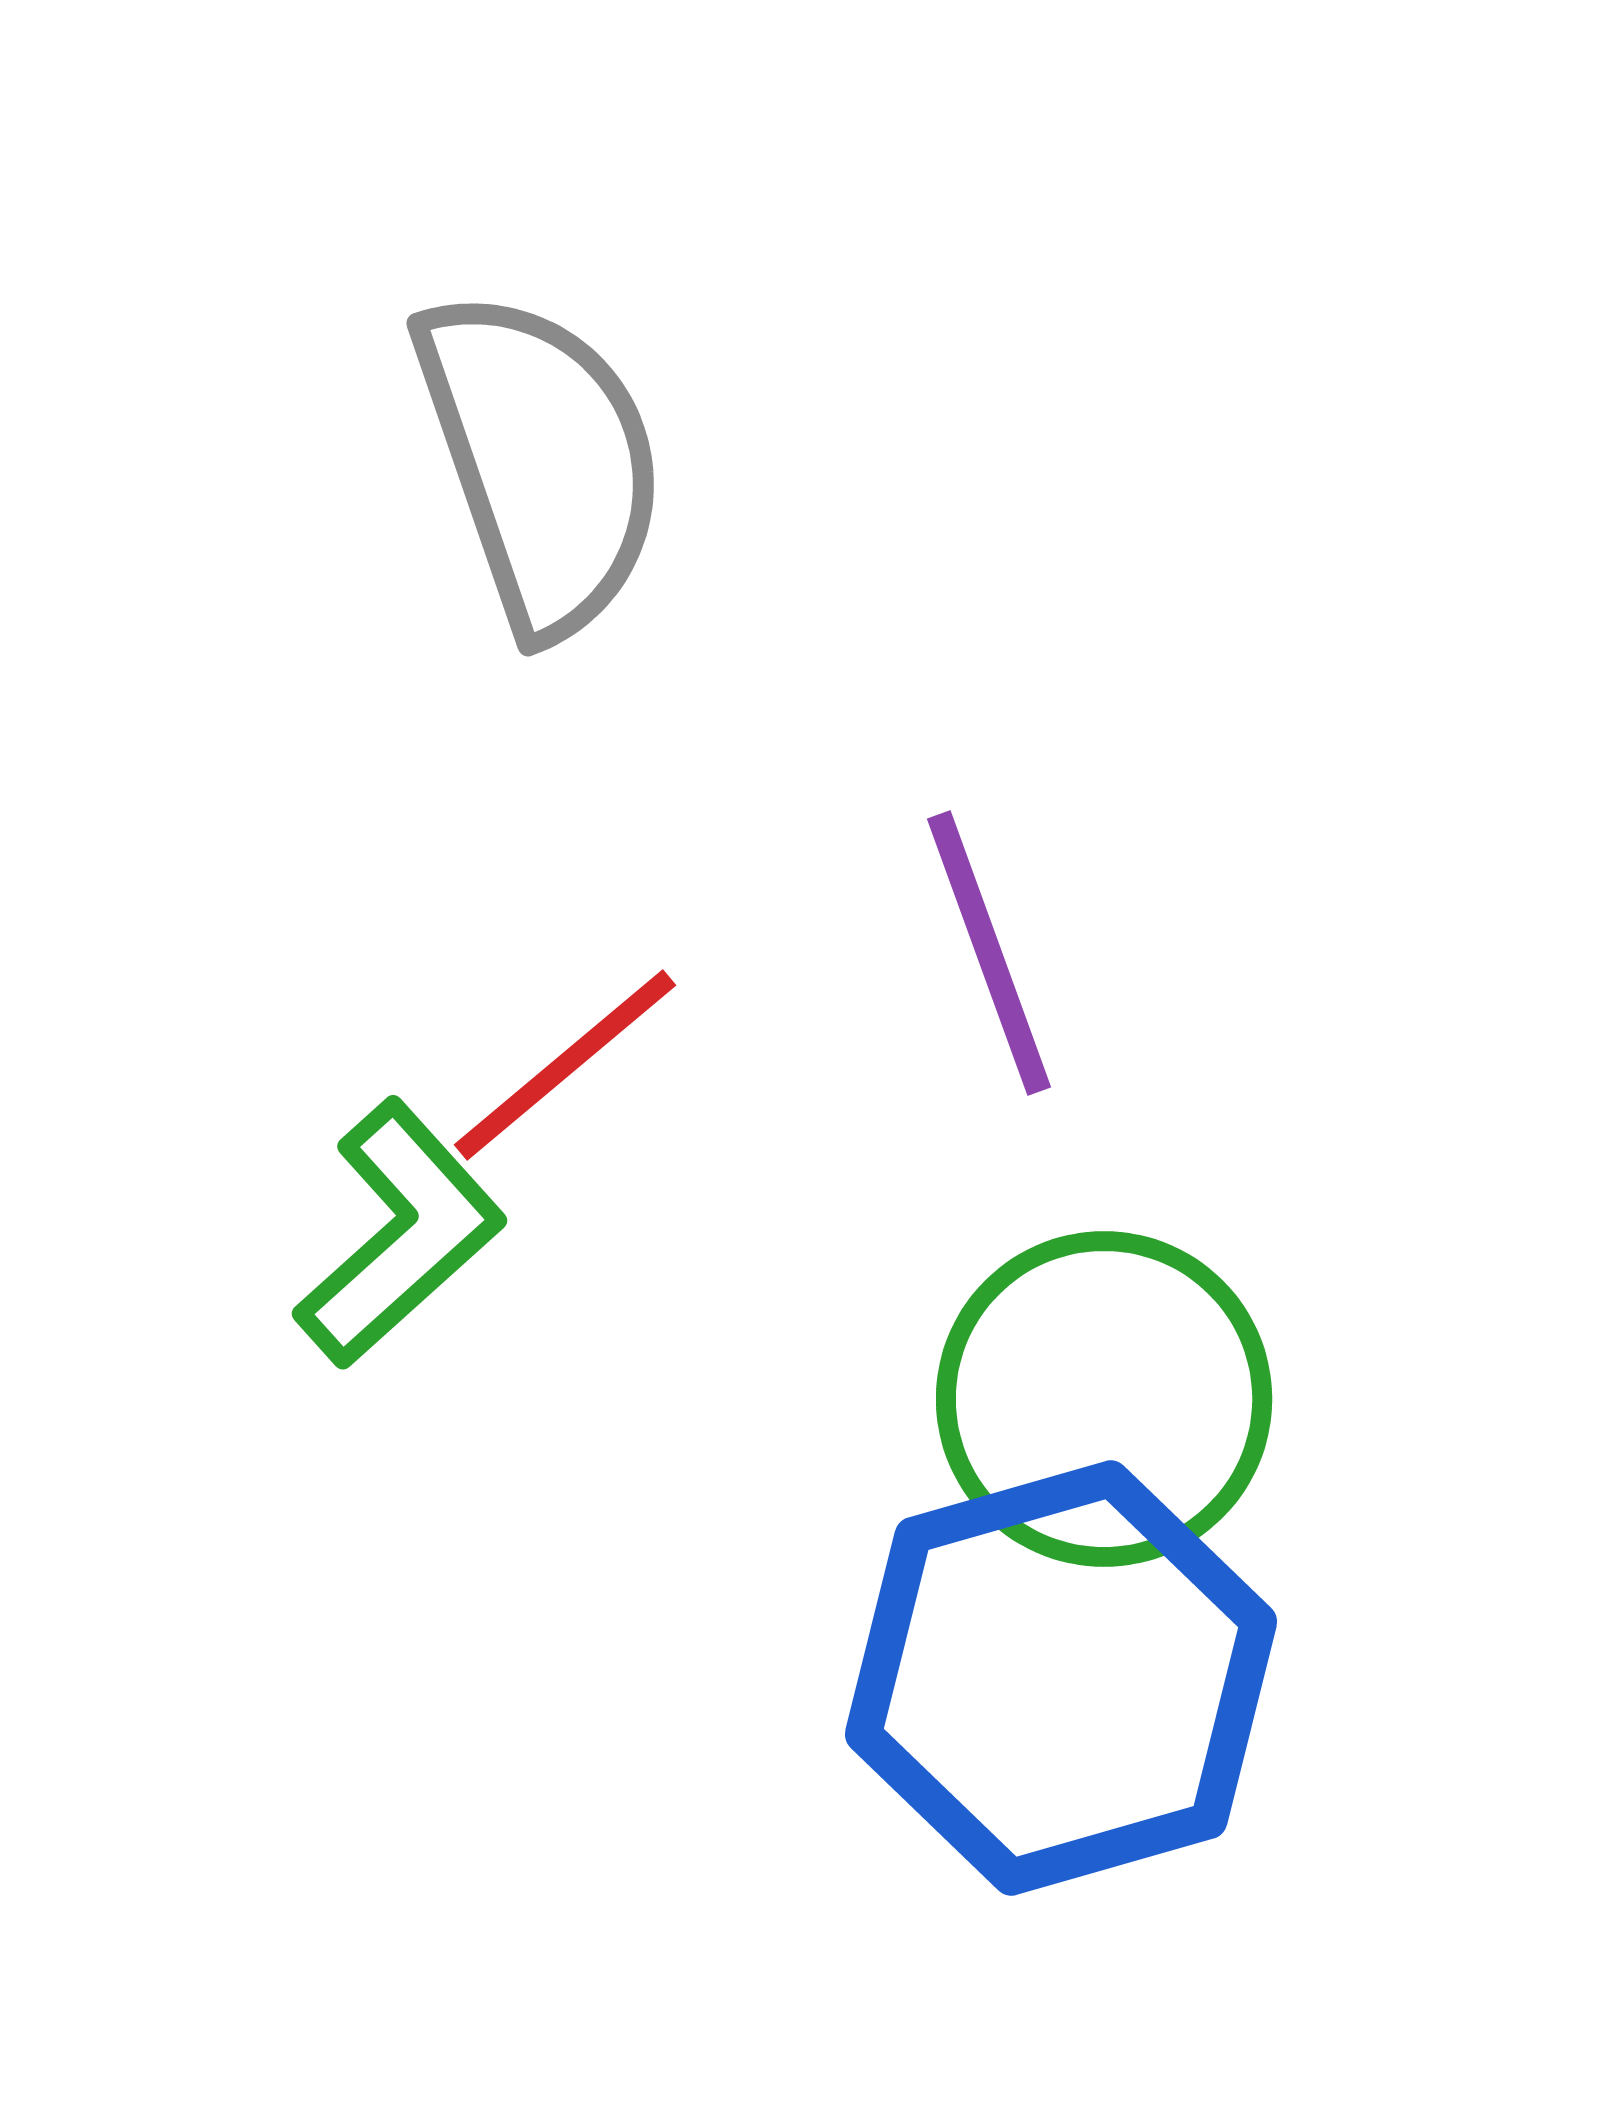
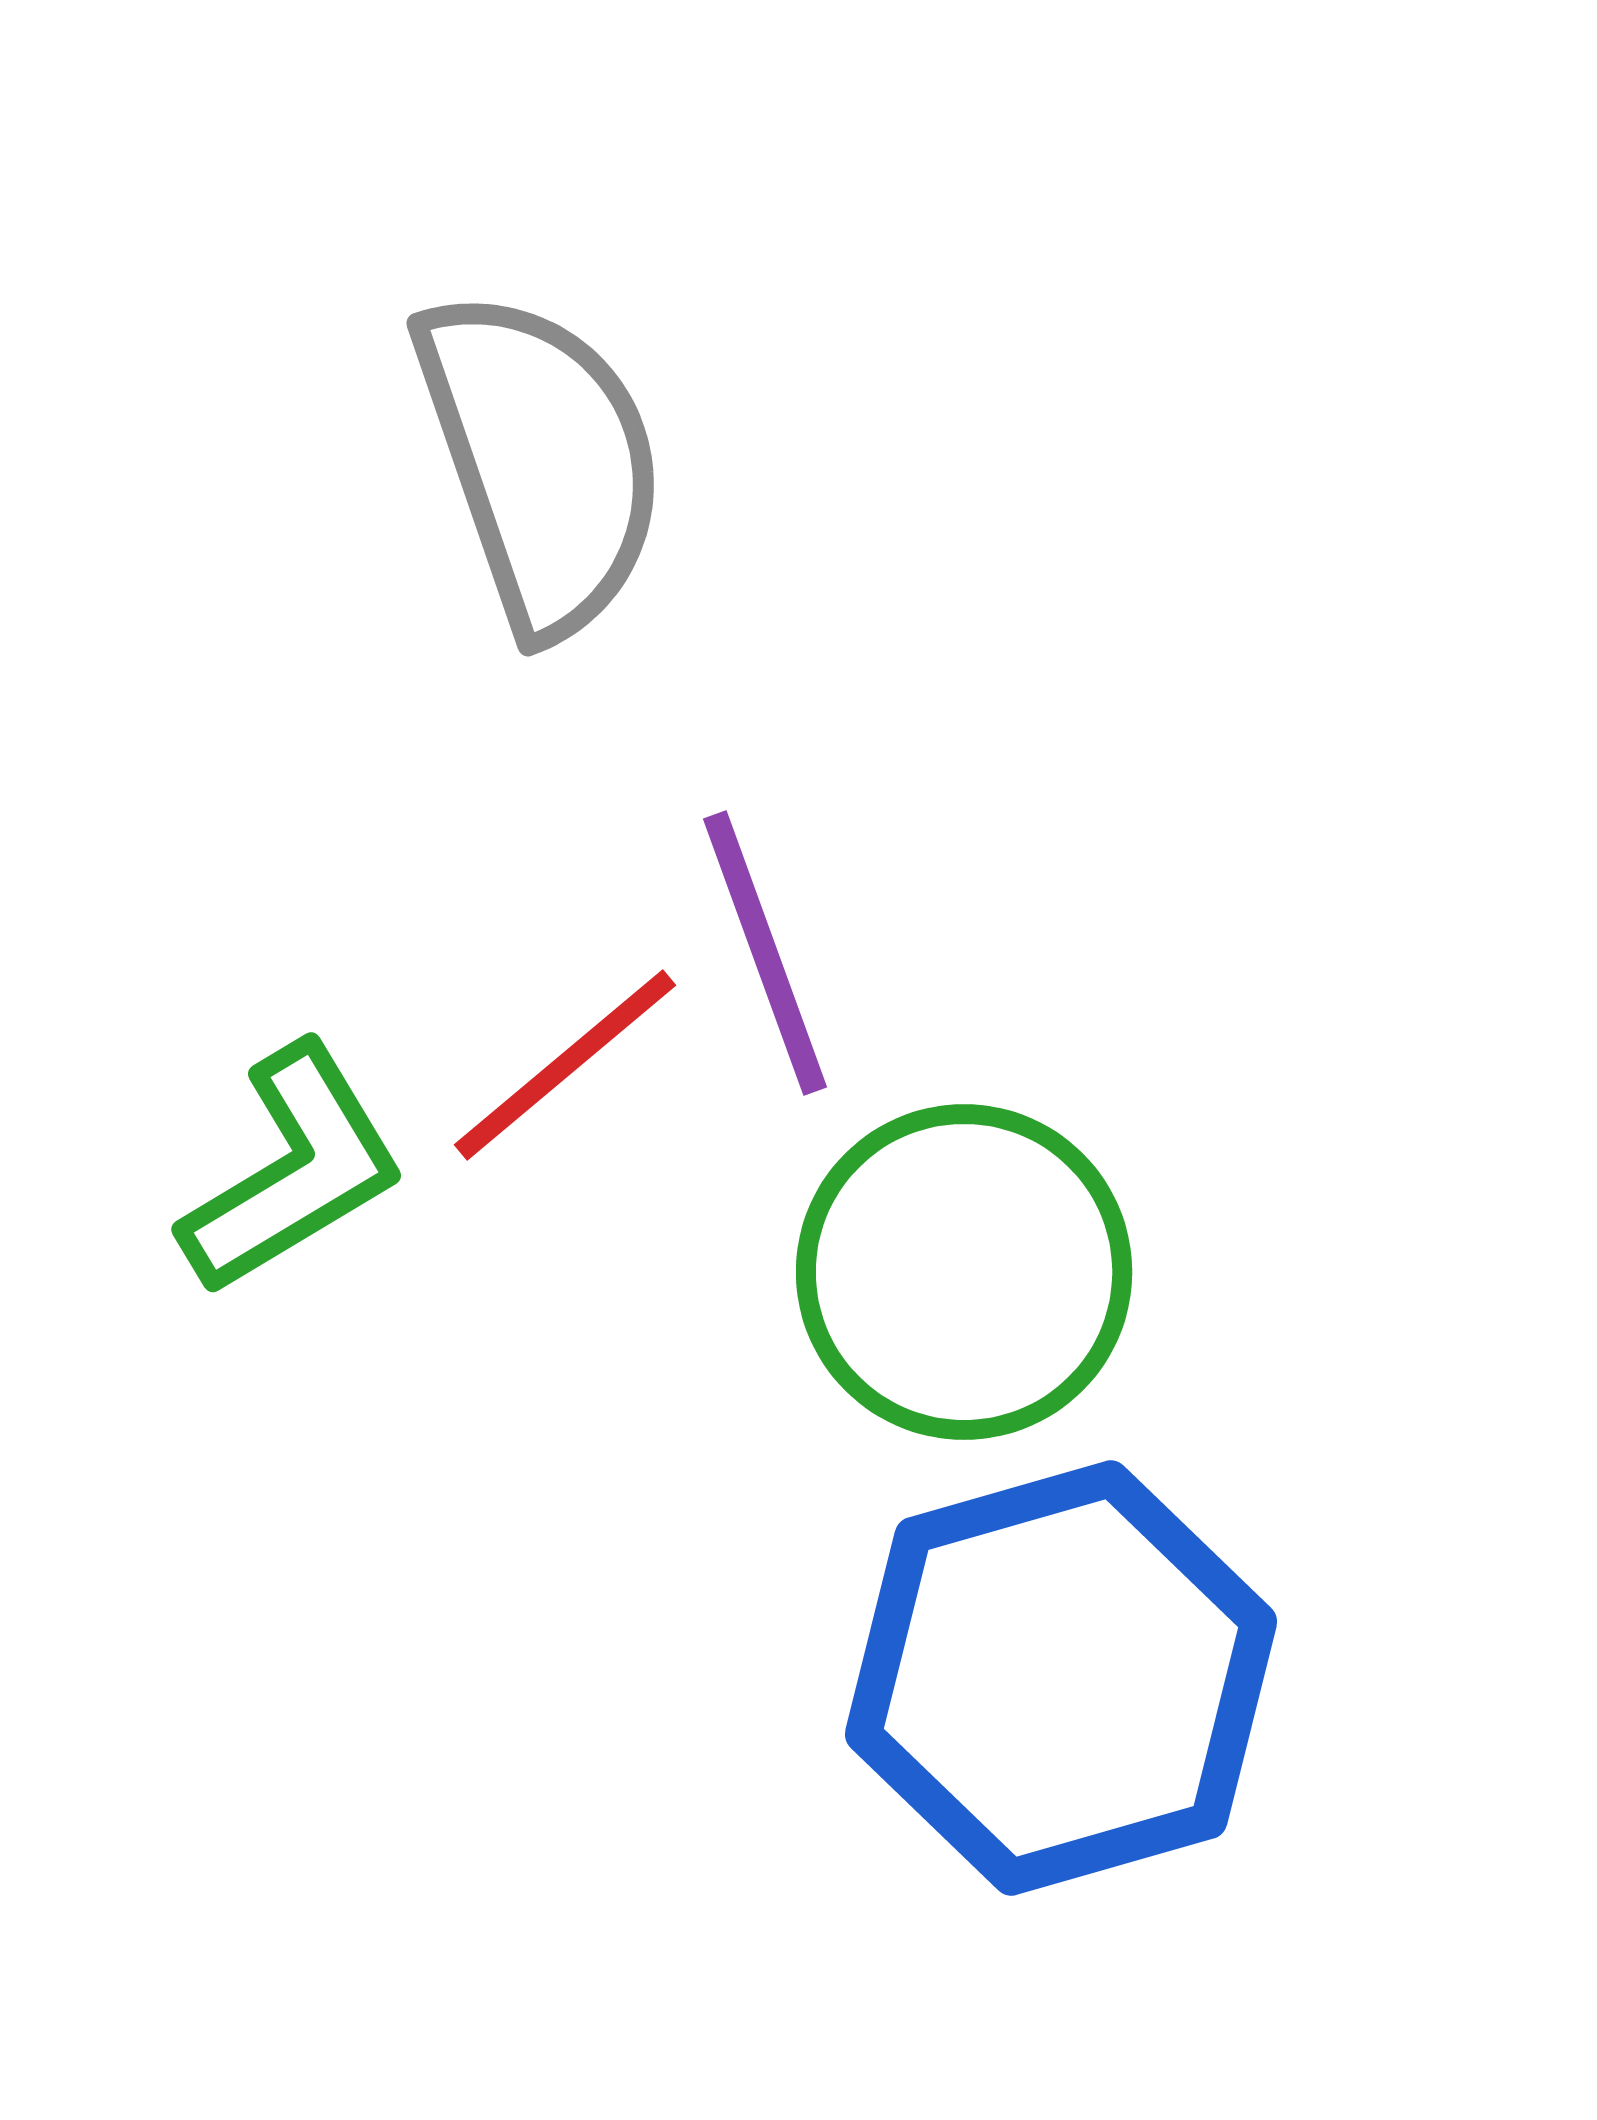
purple line: moved 224 px left
green L-shape: moved 107 px left, 64 px up; rotated 11 degrees clockwise
green circle: moved 140 px left, 127 px up
